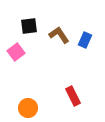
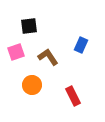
brown L-shape: moved 11 px left, 22 px down
blue rectangle: moved 4 px left, 5 px down
pink square: rotated 18 degrees clockwise
orange circle: moved 4 px right, 23 px up
